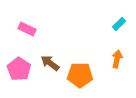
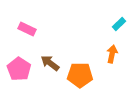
orange arrow: moved 5 px left, 5 px up
